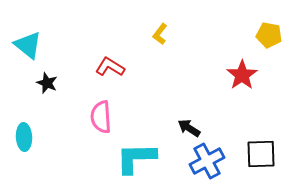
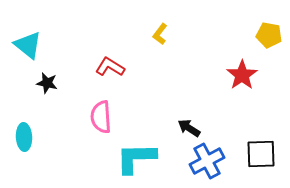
black star: rotated 10 degrees counterclockwise
